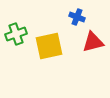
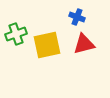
red triangle: moved 9 px left, 2 px down
yellow square: moved 2 px left, 1 px up
